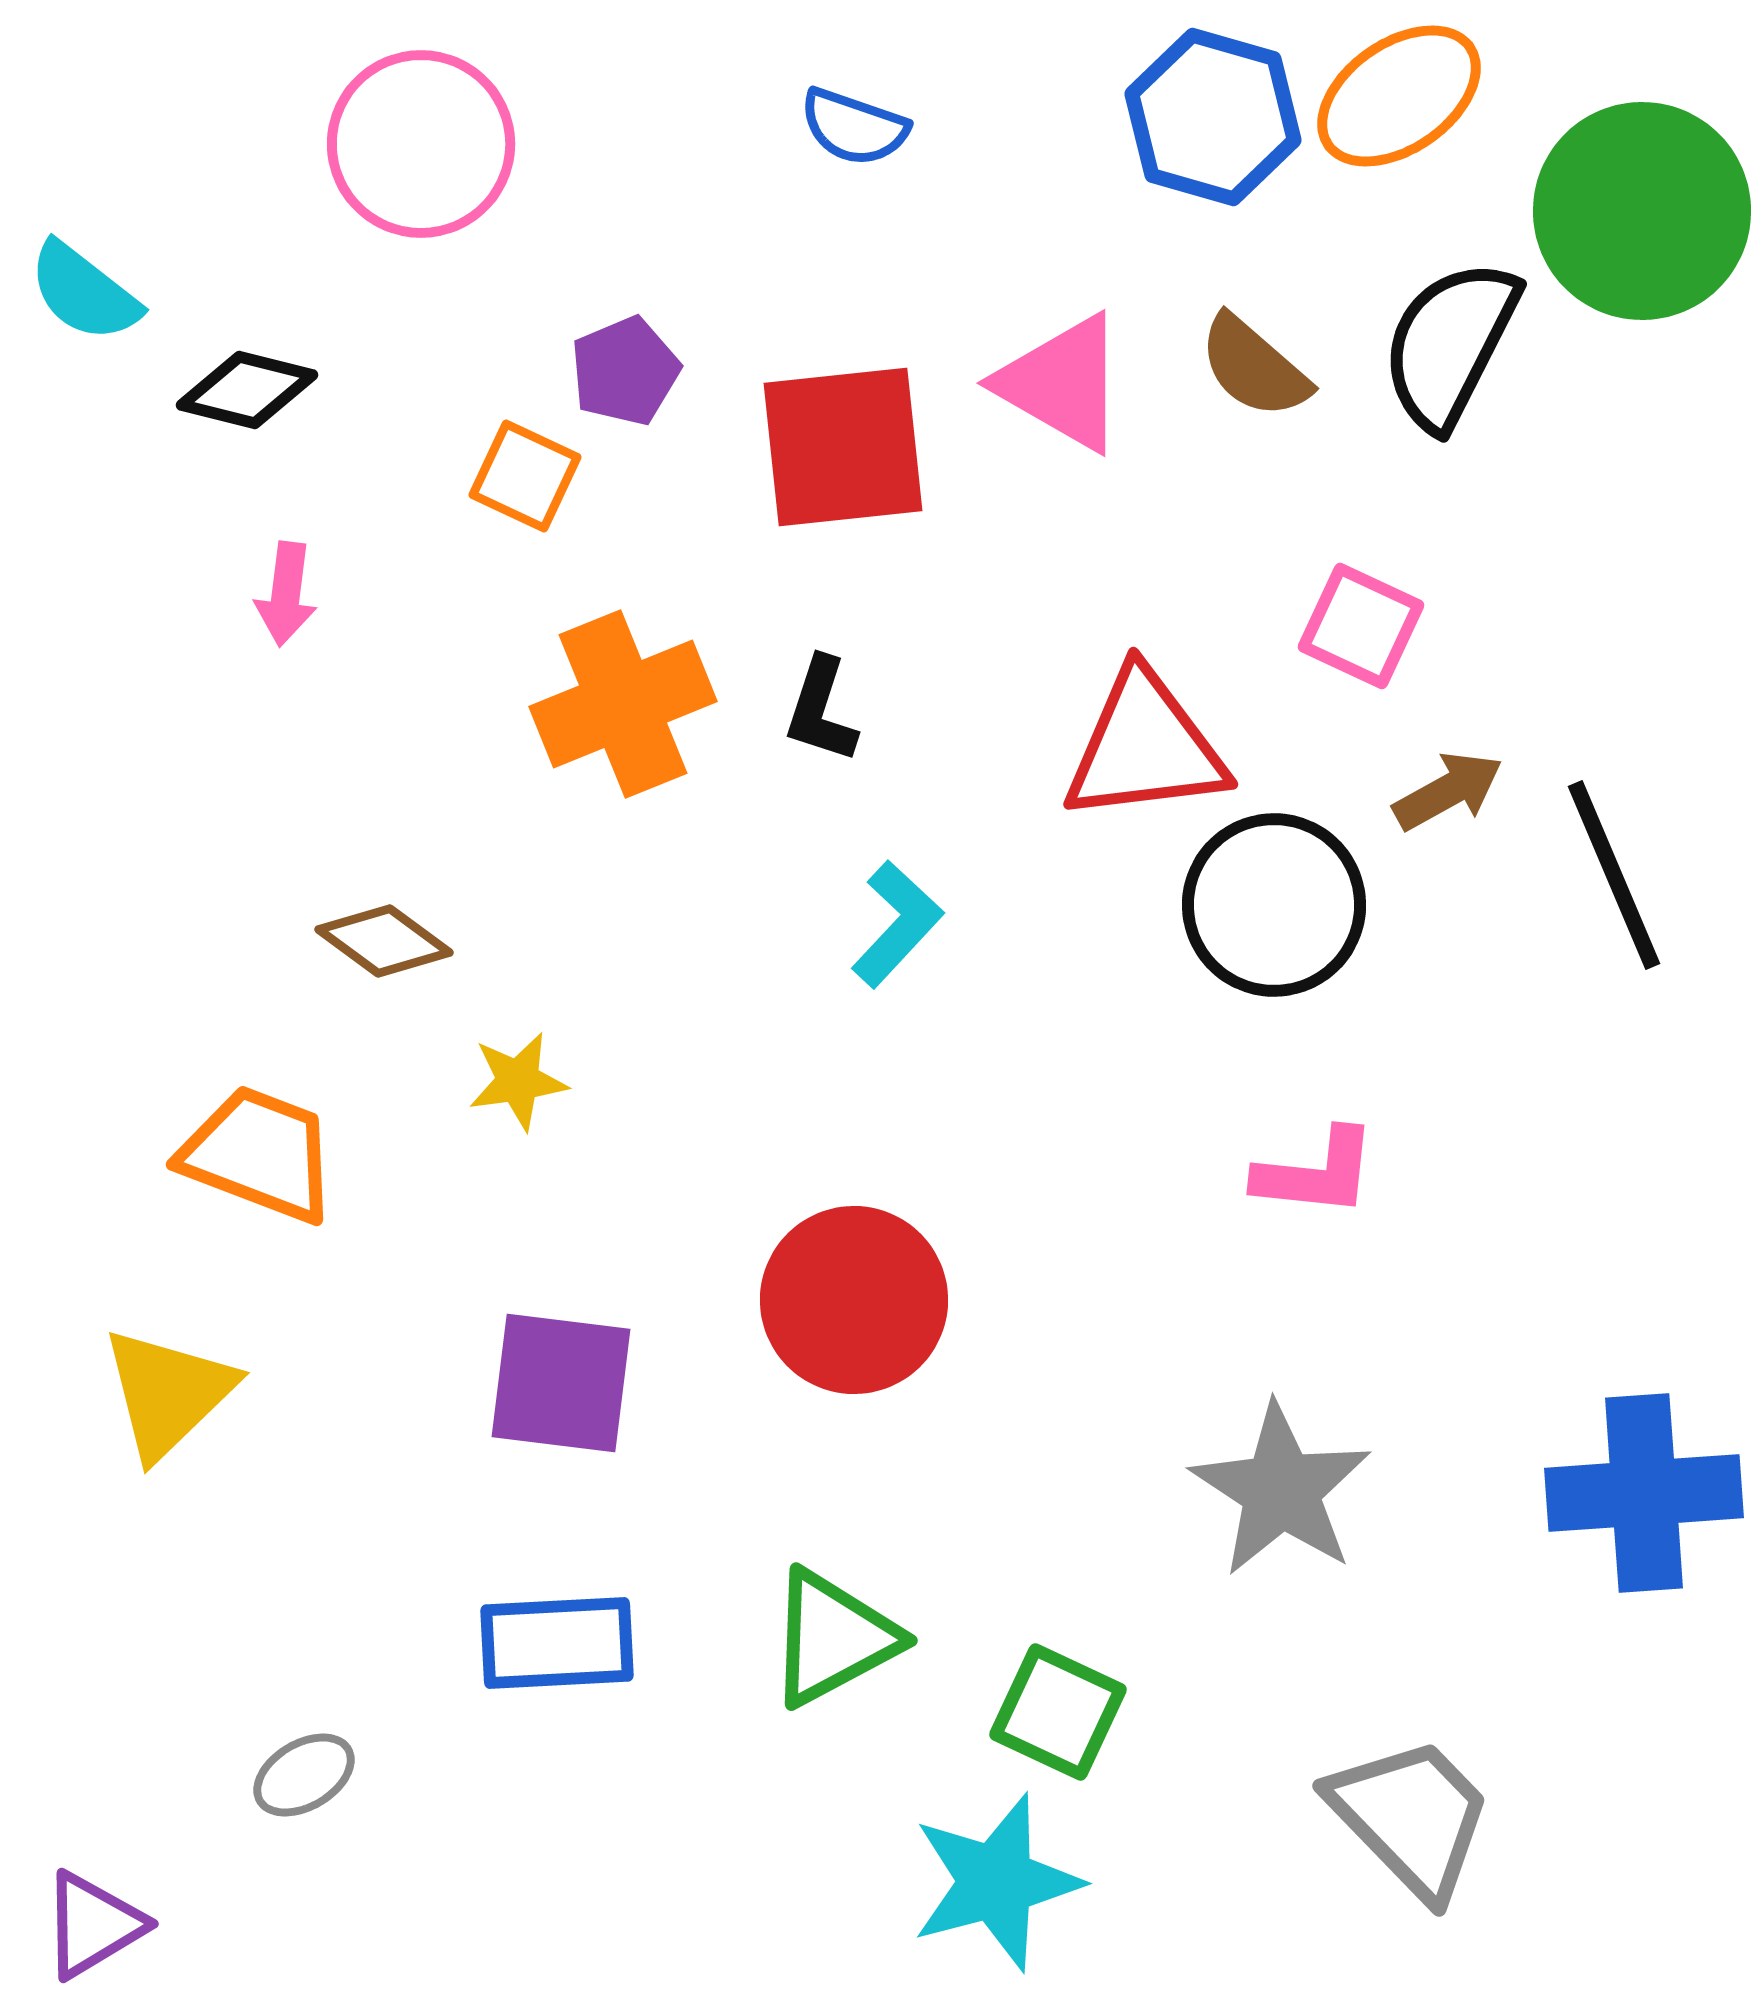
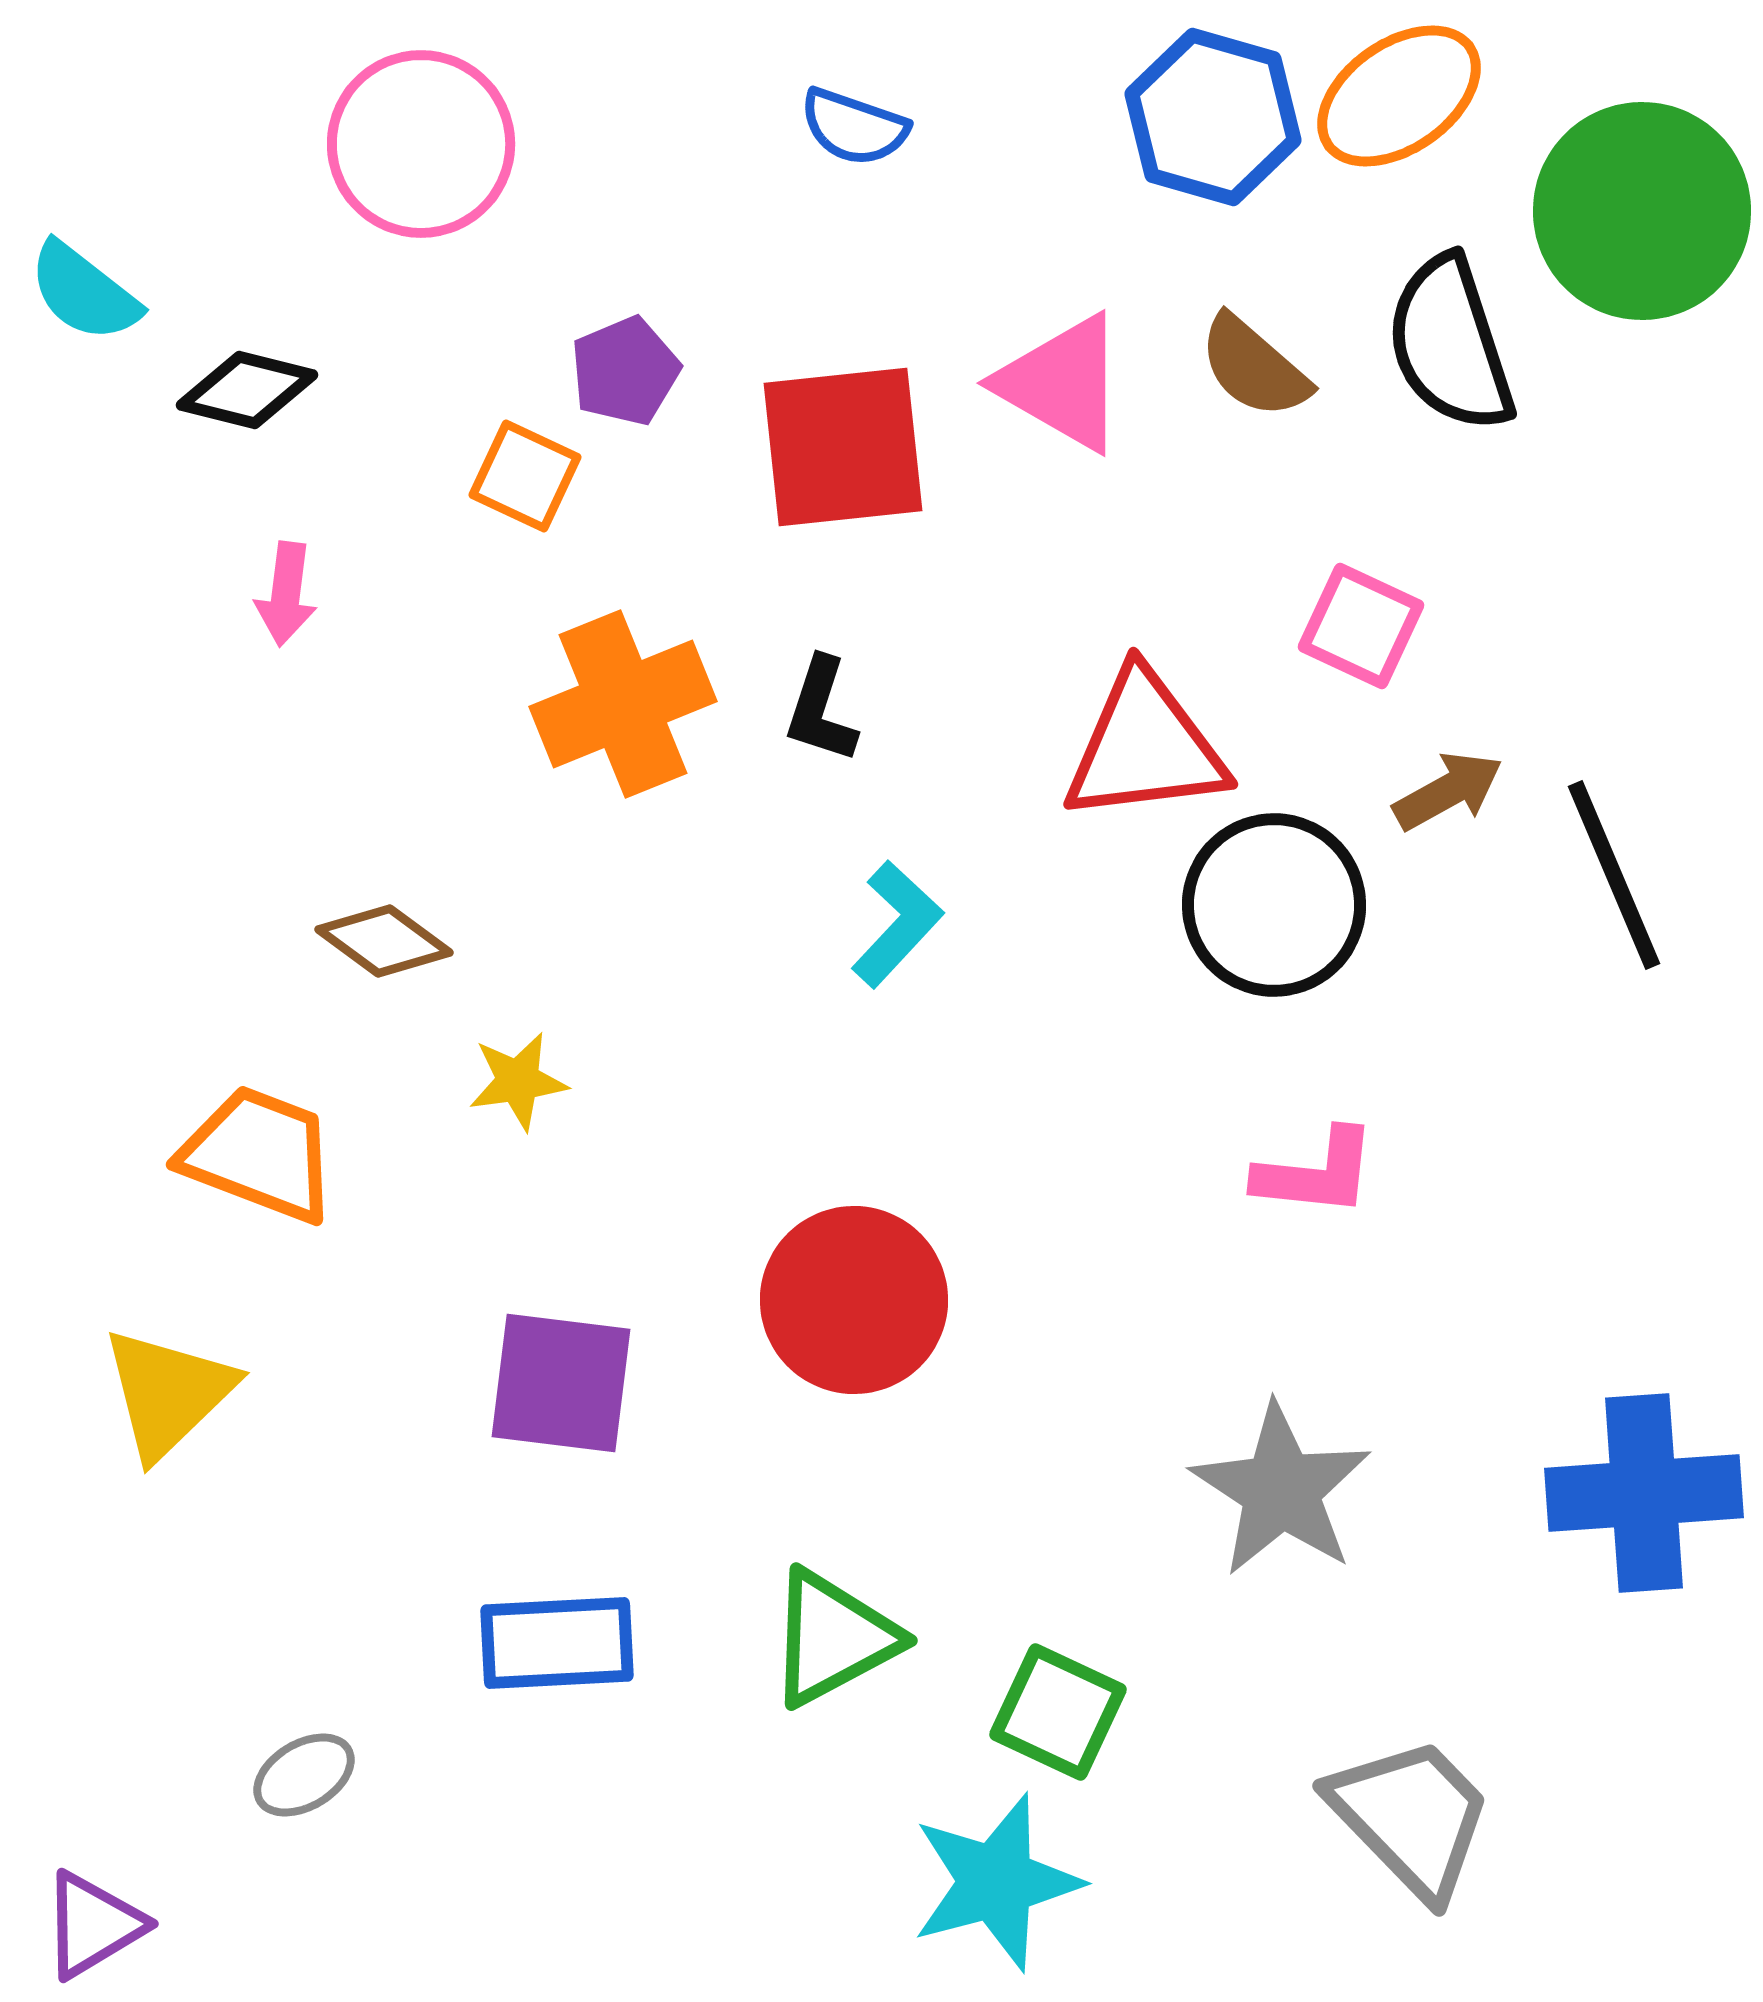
black semicircle: rotated 45 degrees counterclockwise
